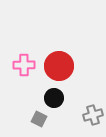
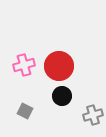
pink cross: rotated 15 degrees counterclockwise
black circle: moved 8 px right, 2 px up
gray square: moved 14 px left, 8 px up
